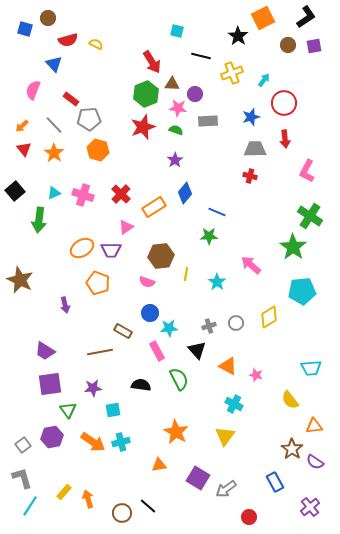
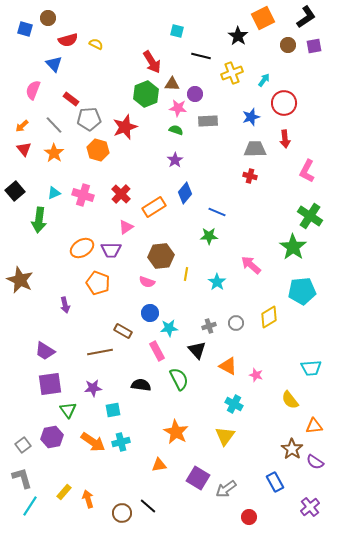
red star at (143, 127): moved 18 px left
